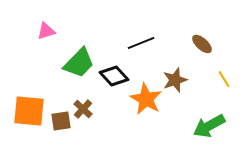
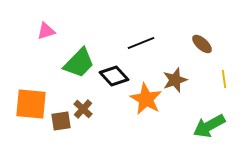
yellow line: rotated 24 degrees clockwise
orange square: moved 2 px right, 7 px up
